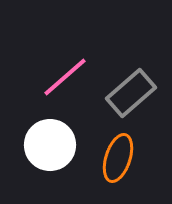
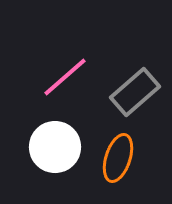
gray rectangle: moved 4 px right, 1 px up
white circle: moved 5 px right, 2 px down
